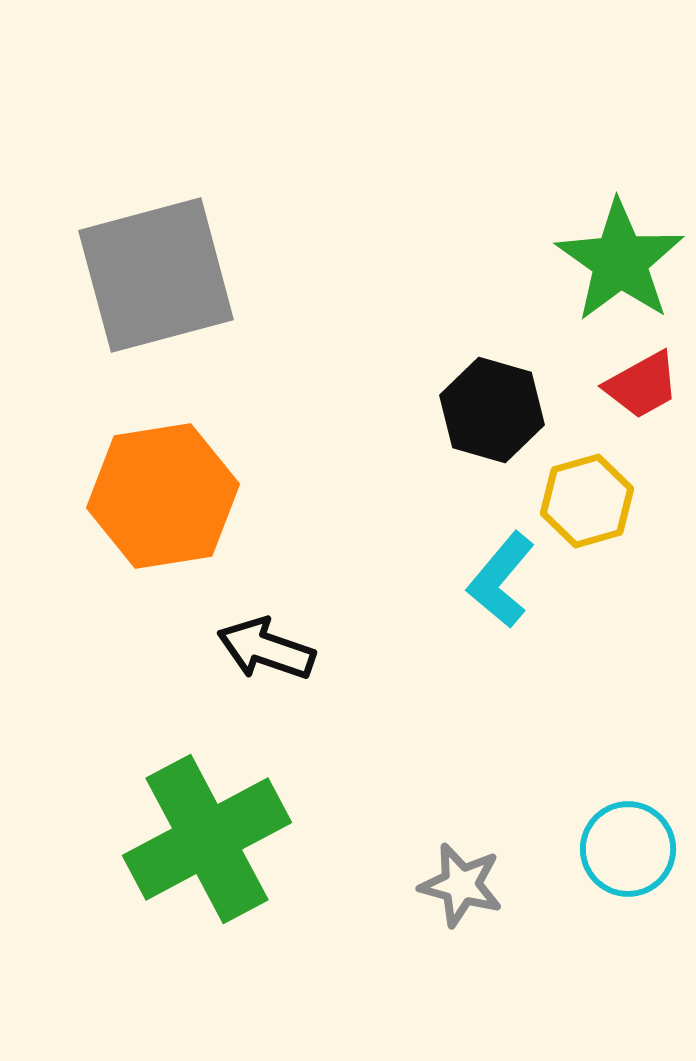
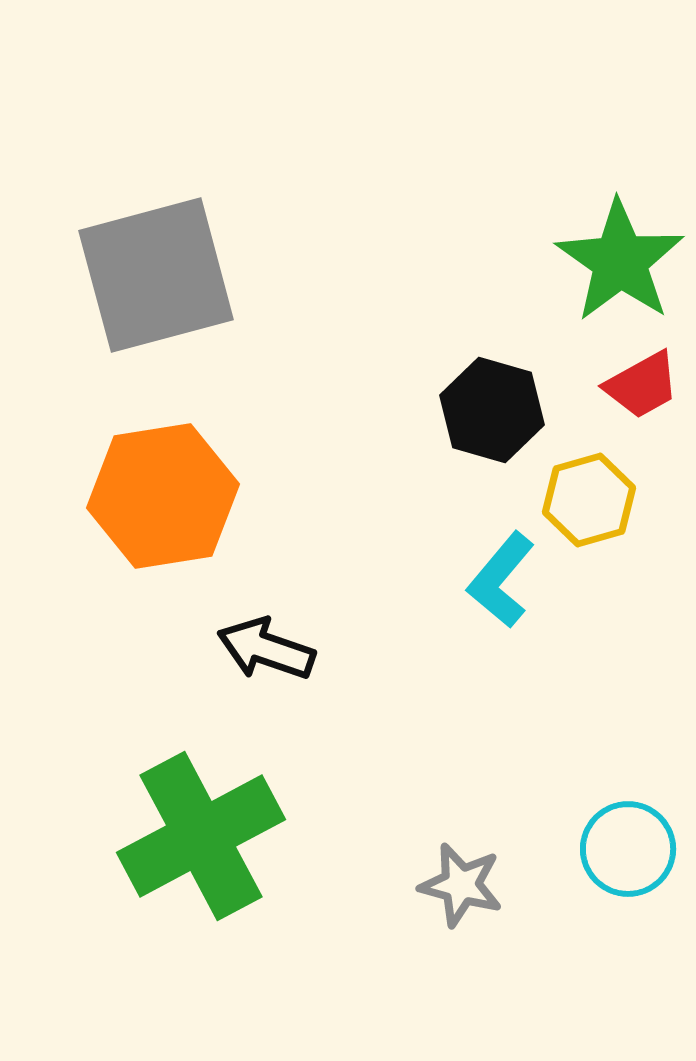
yellow hexagon: moved 2 px right, 1 px up
green cross: moved 6 px left, 3 px up
